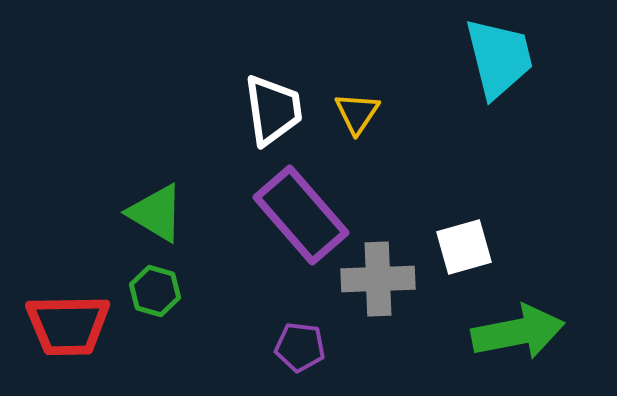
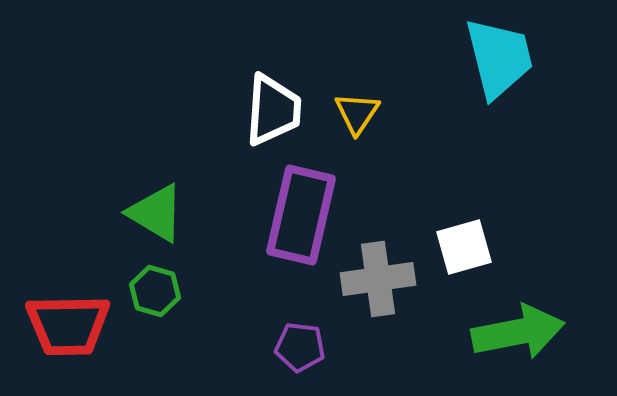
white trapezoid: rotated 12 degrees clockwise
purple rectangle: rotated 54 degrees clockwise
gray cross: rotated 6 degrees counterclockwise
